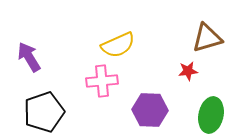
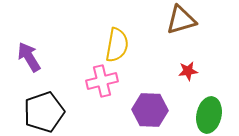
brown triangle: moved 26 px left, 18 px up
yellow semicircle: moved 1 px left; rotated 56 degrees counterclockwise
pink cross: rotated 8 degrees counterclockwise
green ellipse: moved 2 px left
